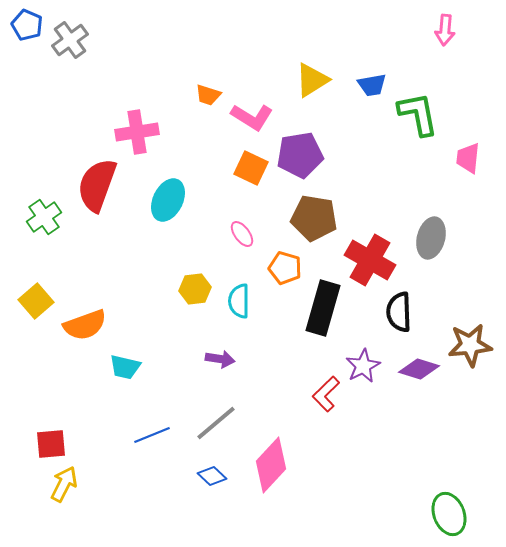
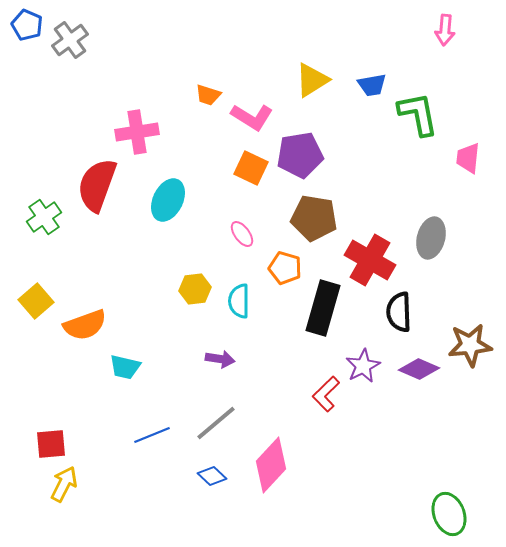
purple diamond: rotated 6 degrees clockwise
